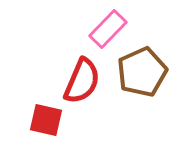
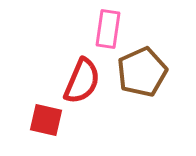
pink rectangle: rotated 36 degrees counterclockwise
